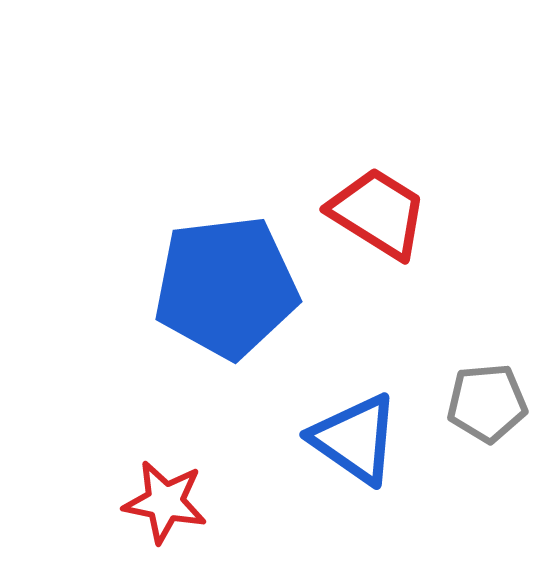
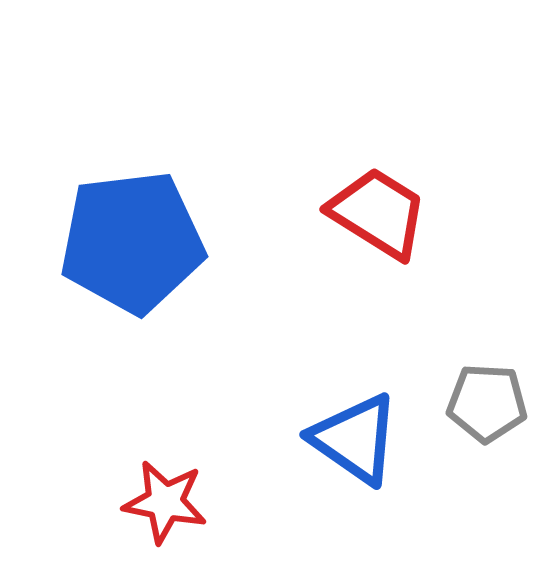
blue pentagon: moved 94 px left, 45 px up
gray pentagon: rotated 8 degrees clockwise
